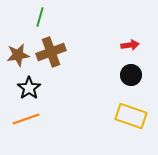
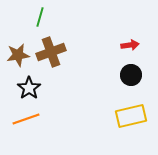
yellow rectangle: rotated 32 degrees counterclockwise
